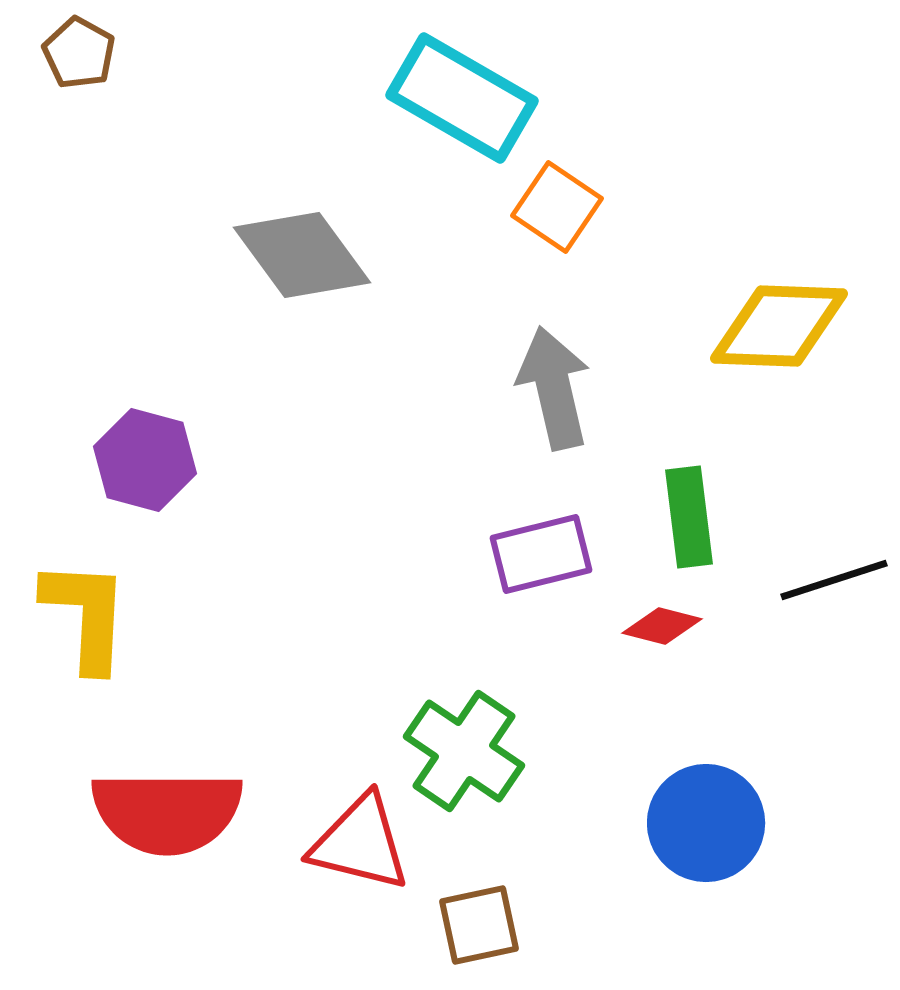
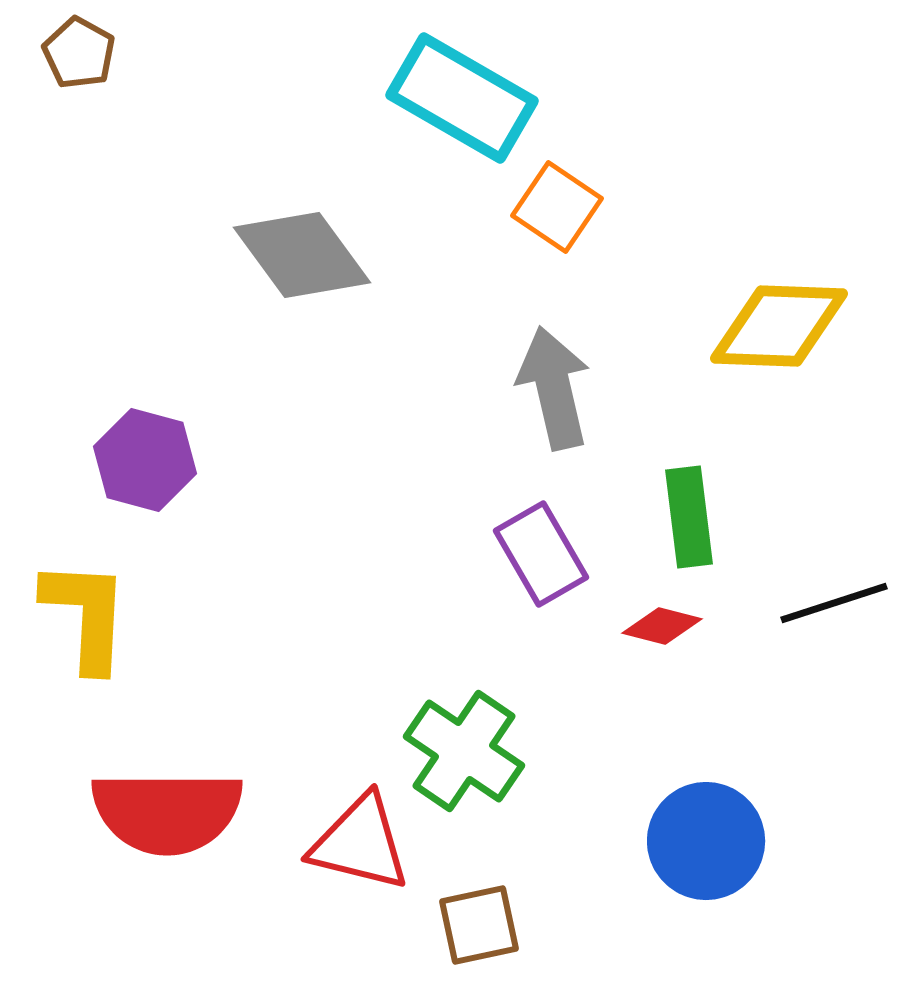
purple rectangle: rotated 74 degrees clockwise
black line: moved 23 px down
blue circle: moved 18 px down
